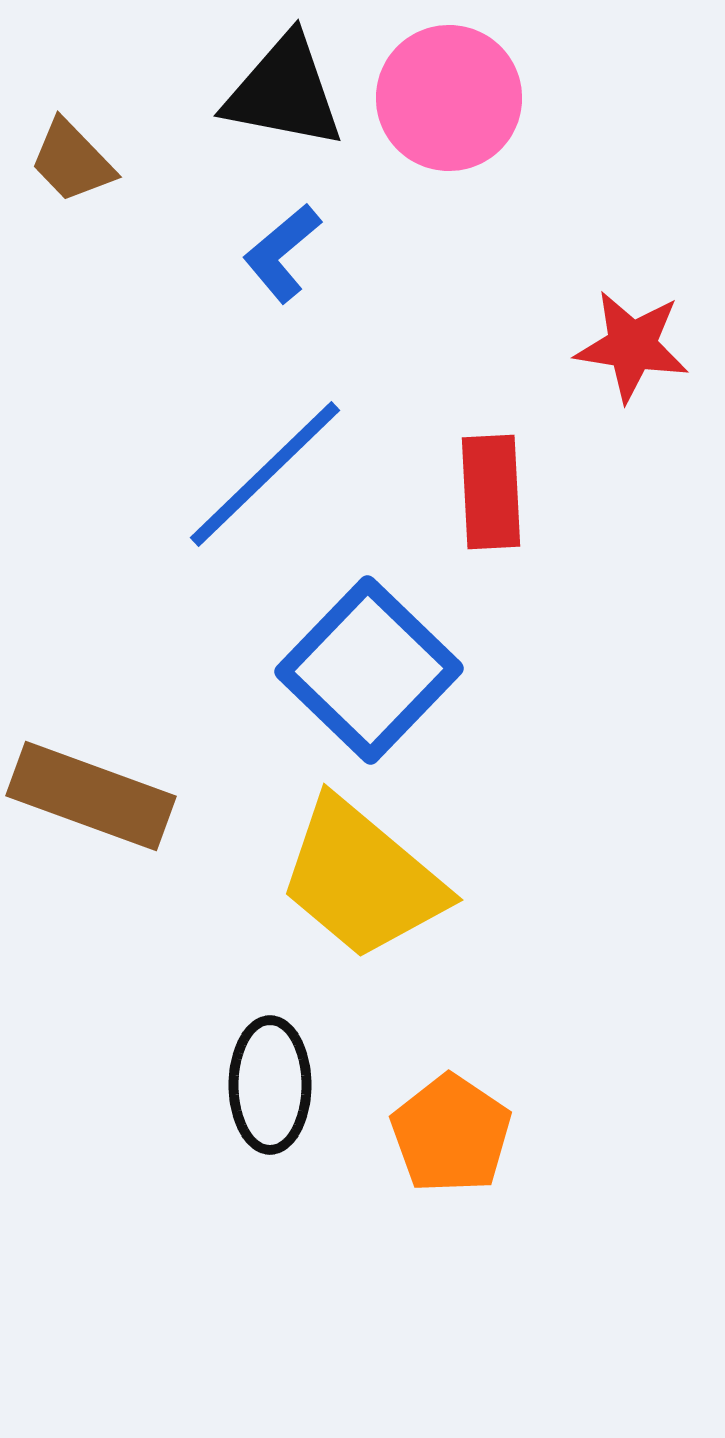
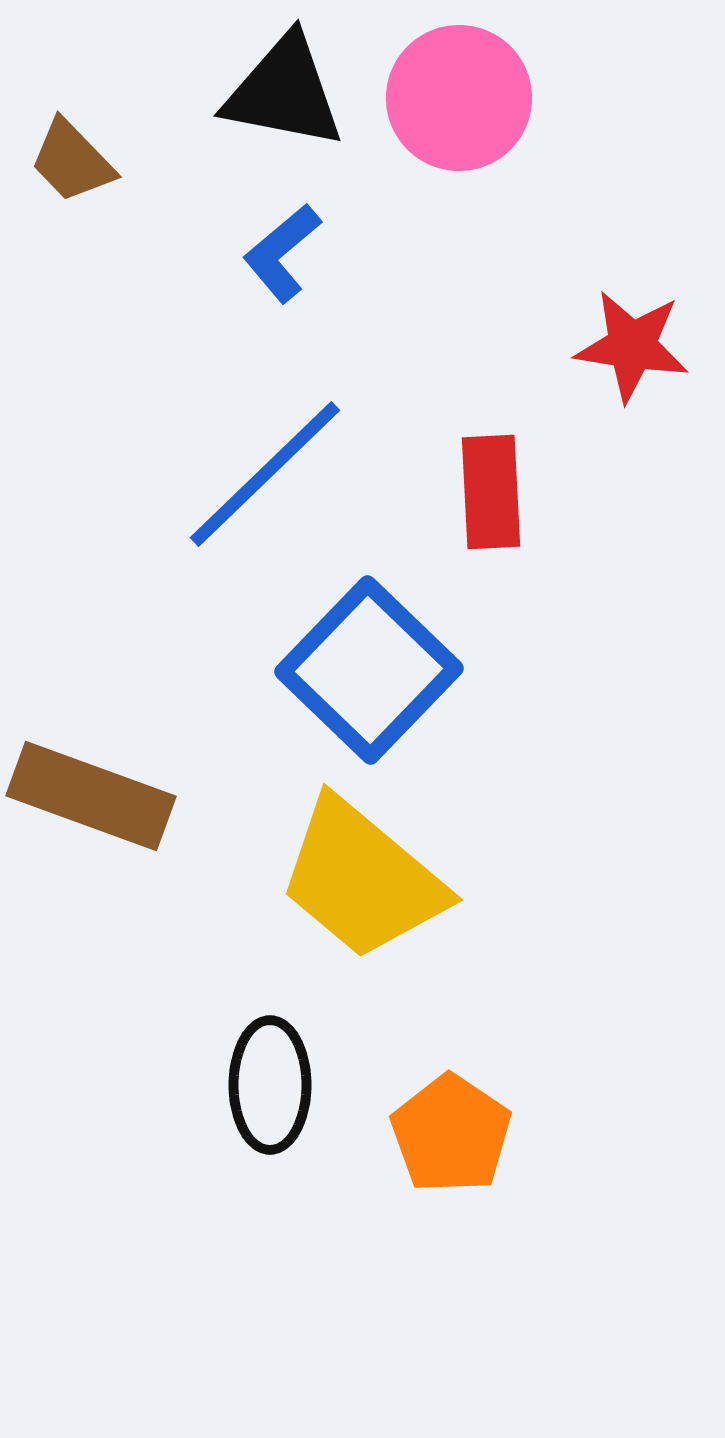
pink circle: moved 10 px right
